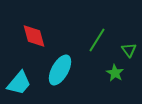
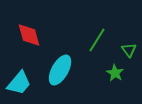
red diamond: moved 5 px left, 1 px up
